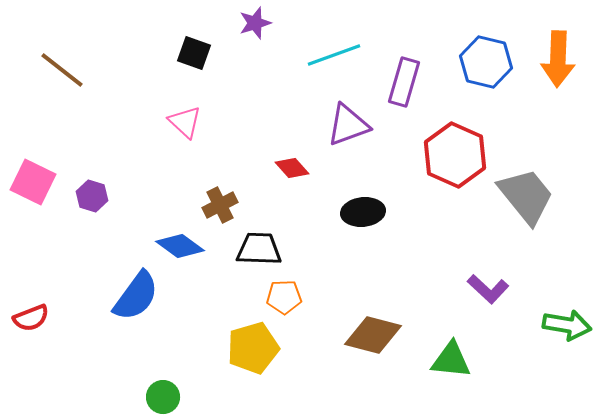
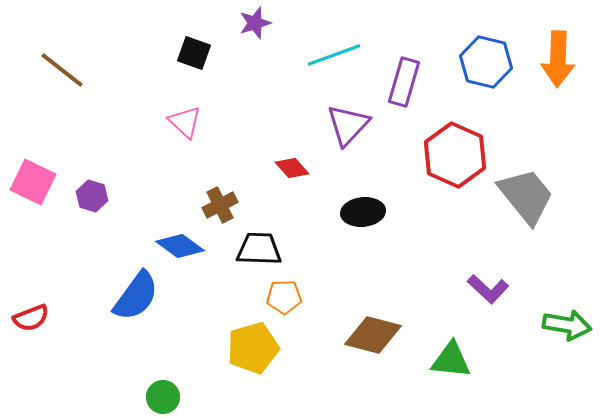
purple triangle: rotated 27 degrees counterclockwise
